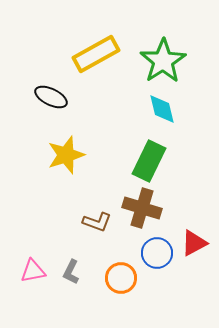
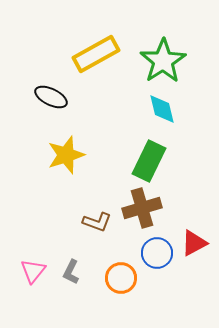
brown cross: rotated 33 degrees counterclockwise
pink triangle: rotated 40 degrees counterclockwise
